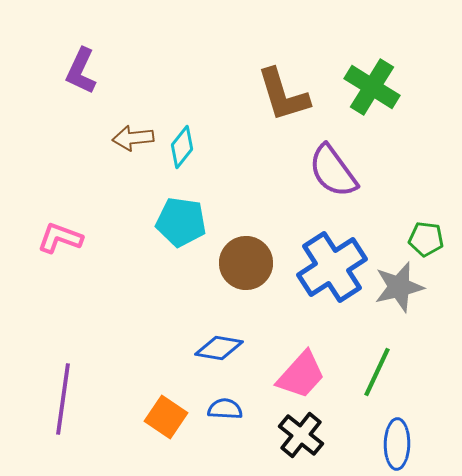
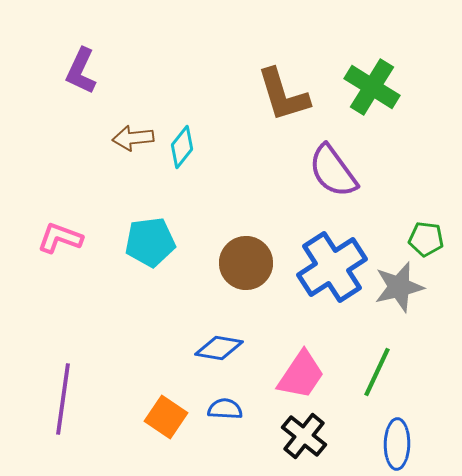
cyan pentagon: moved 31 px left, 20 px down; rotated 15 degrees counterclockwise
pink trapezoid: rotated 8 degrees counterclockwise
black cross: moved 3 px right, 1 px down
